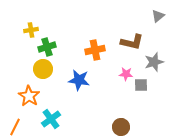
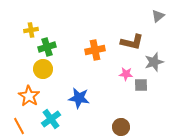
blue star: moved 18 px down
orange line: moved 4 px right, 1 px up; rotated 54 degrees counterclockwise
